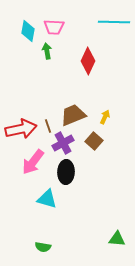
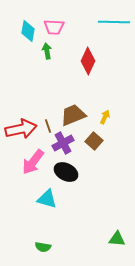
black ellipse: rotated 65 degrees counterclockwise
